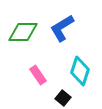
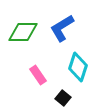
cyan diamond: moved 2 px left, 4 px up
